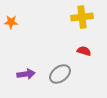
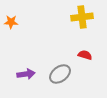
red semicircle: moved 1 px right, 4 px down
